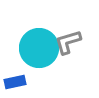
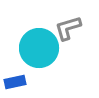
gray L-shape: moved 14 px up
